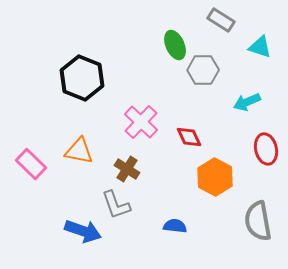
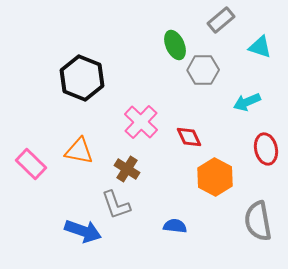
gray rectangle: rotated 72 degrees counterclockwise
